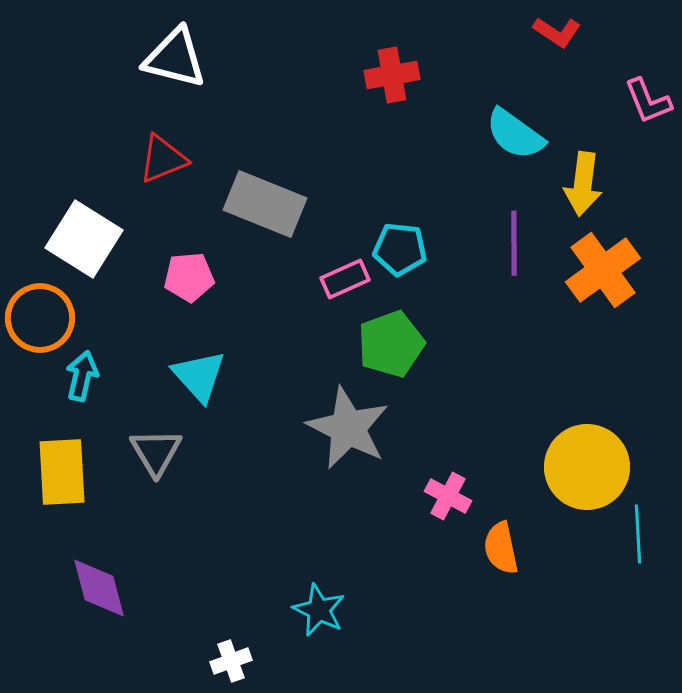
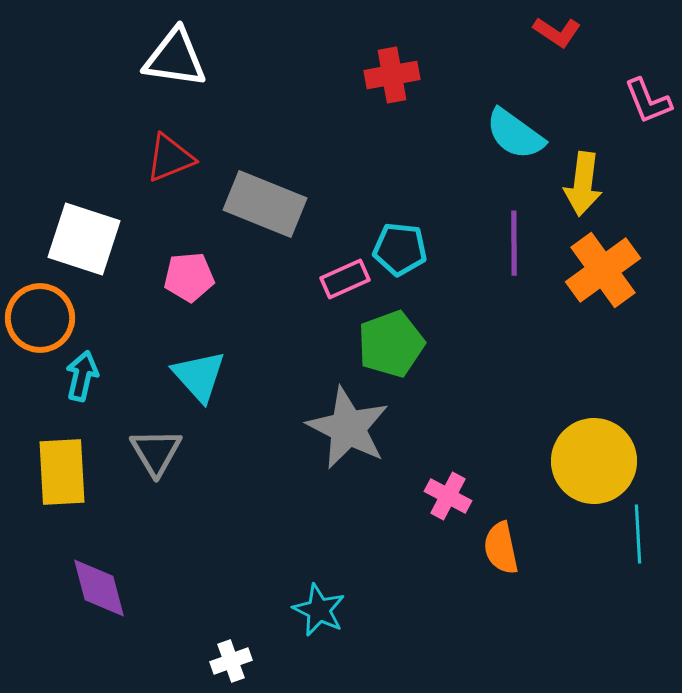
white triangle: rotated 6 degrees counterclockwise
red triangle: moved 7 px right, 1 px up
white square: rotated 14 degrees counterclockwise
yellow circle: moved 7 px right, 6 px up
